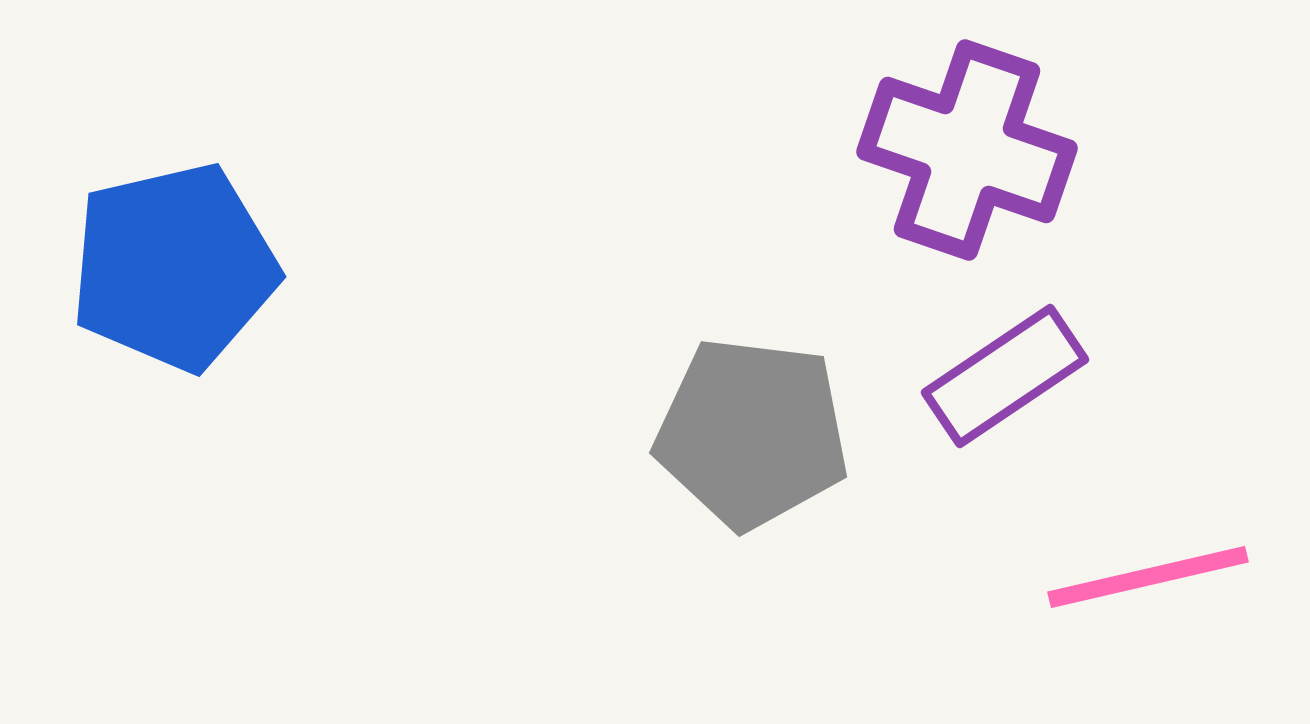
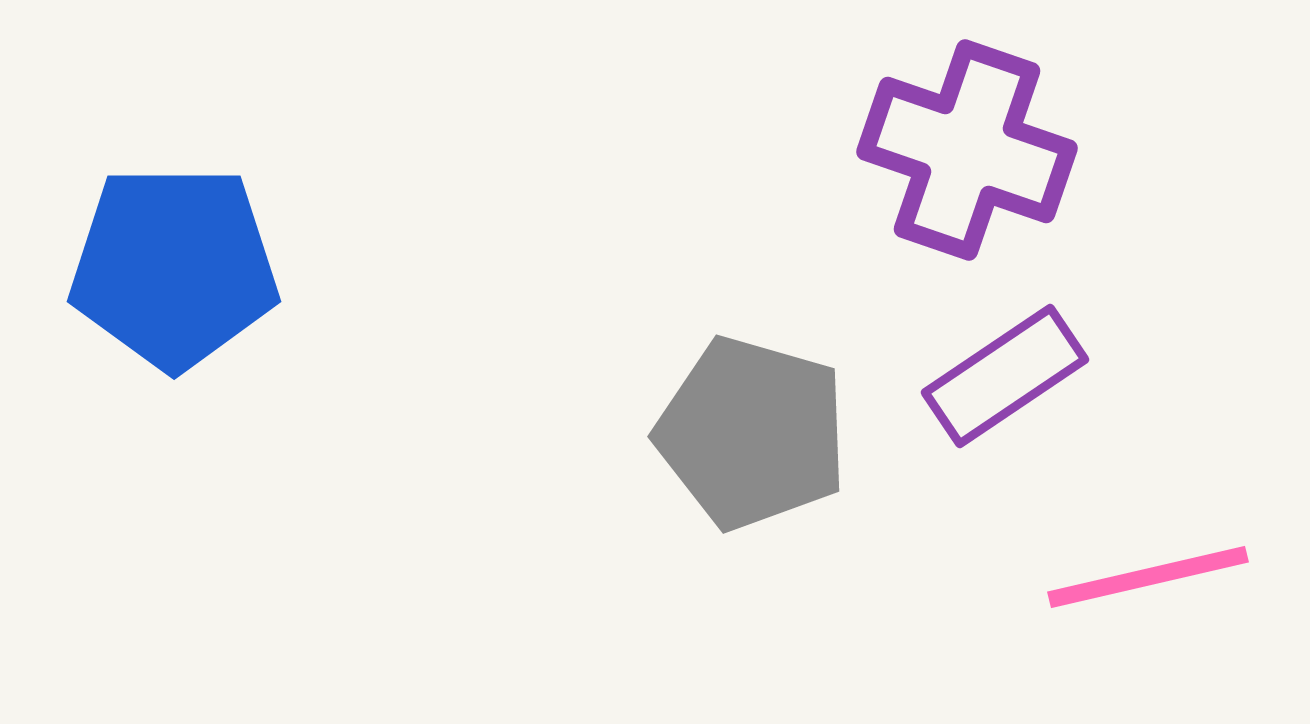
blue pentagon: rotated 13 degrees clockwise
gray pentagon: rotated 9 degrees clockwise
